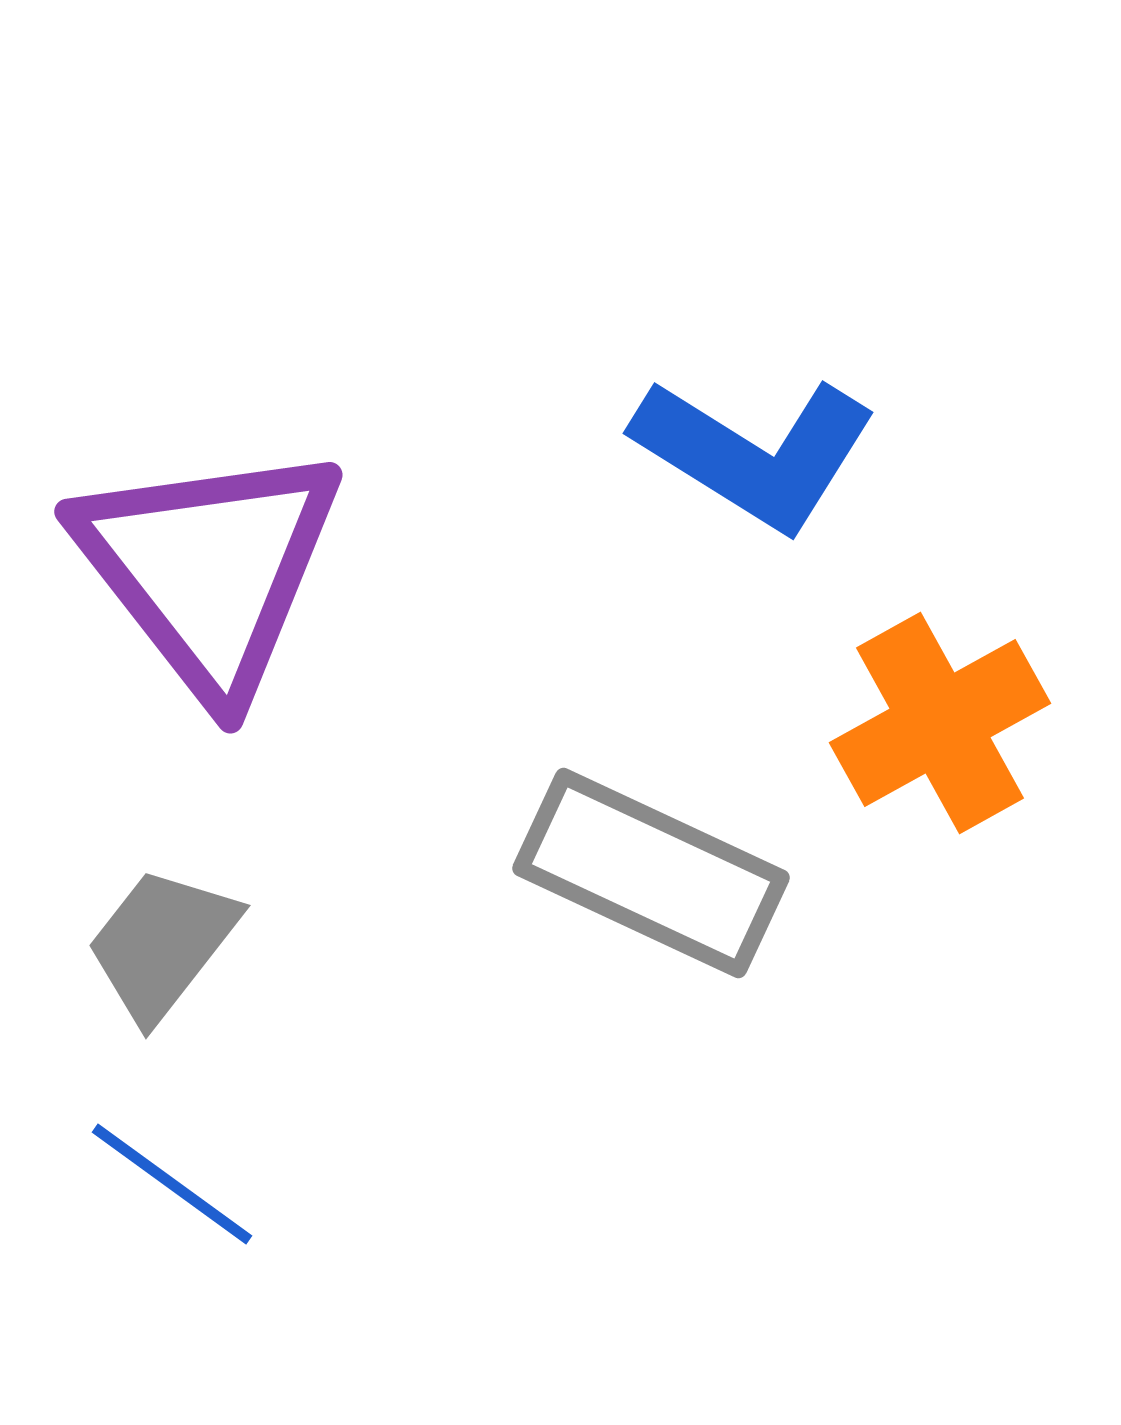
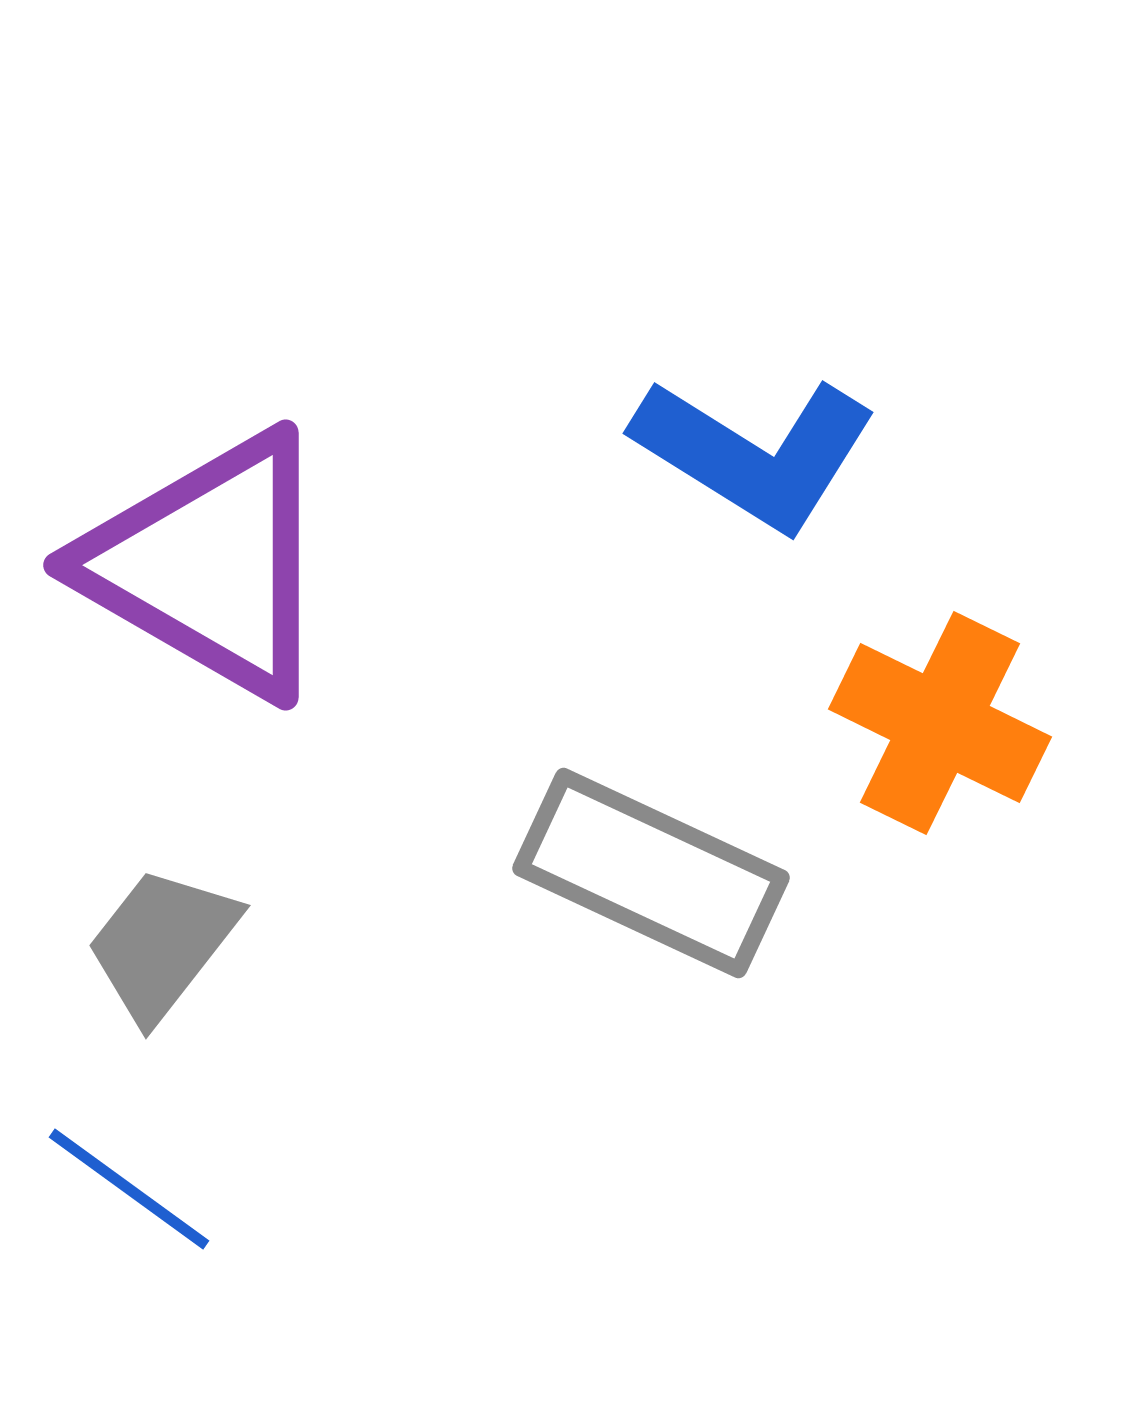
purple triangle: moved 4 px up; rotated 22 degrees counterclockwise
orange cross: rotated 35 degrees counterclockwise
blue line: moved 43 px left, 5 px down
